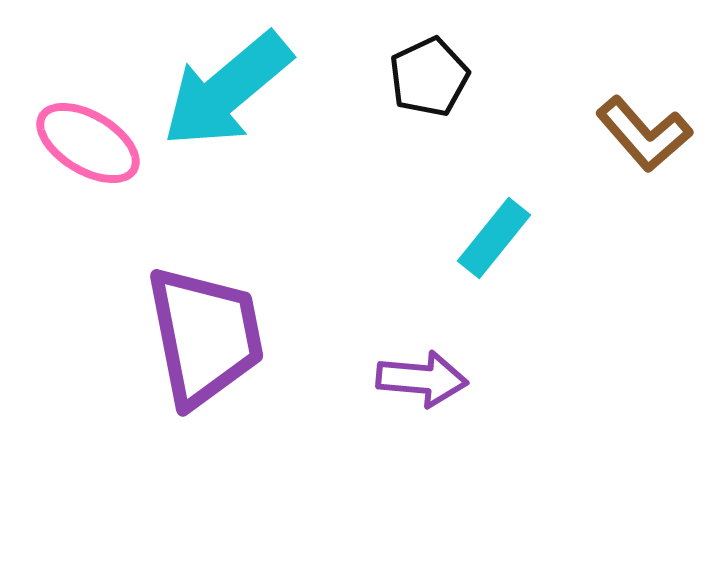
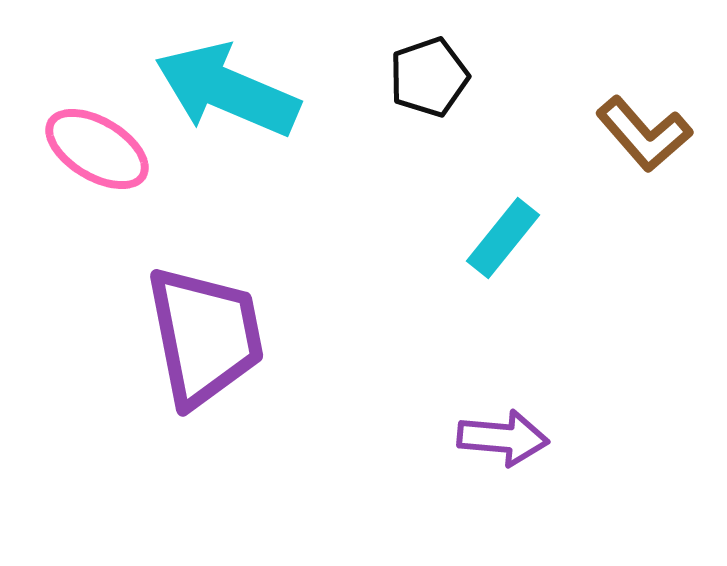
black pentagon: rotated 6 degrees clockwise
cyan arrow: rotated 63 degrees clockwise
pink ellipse: moved 9 px right, 6 px down
cyan rectangle: moved 9 px right
purple arrow: moved 81 px right, 59 px down
